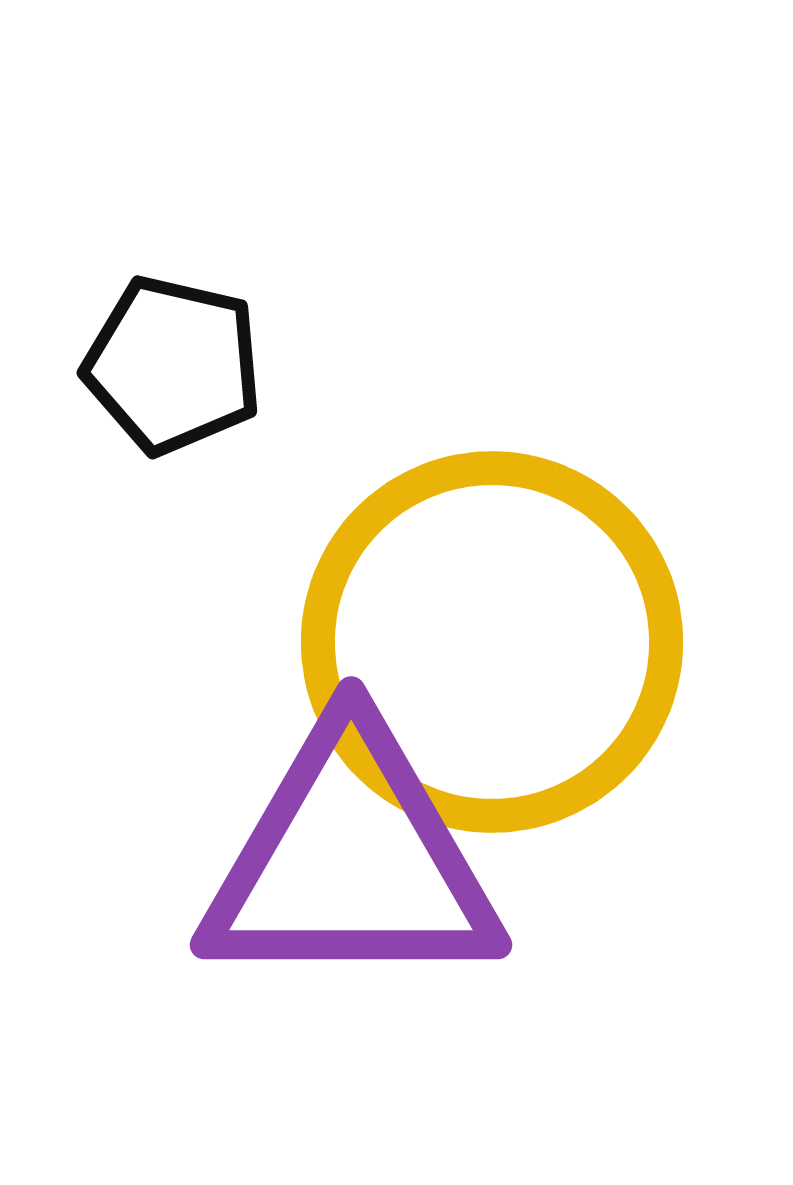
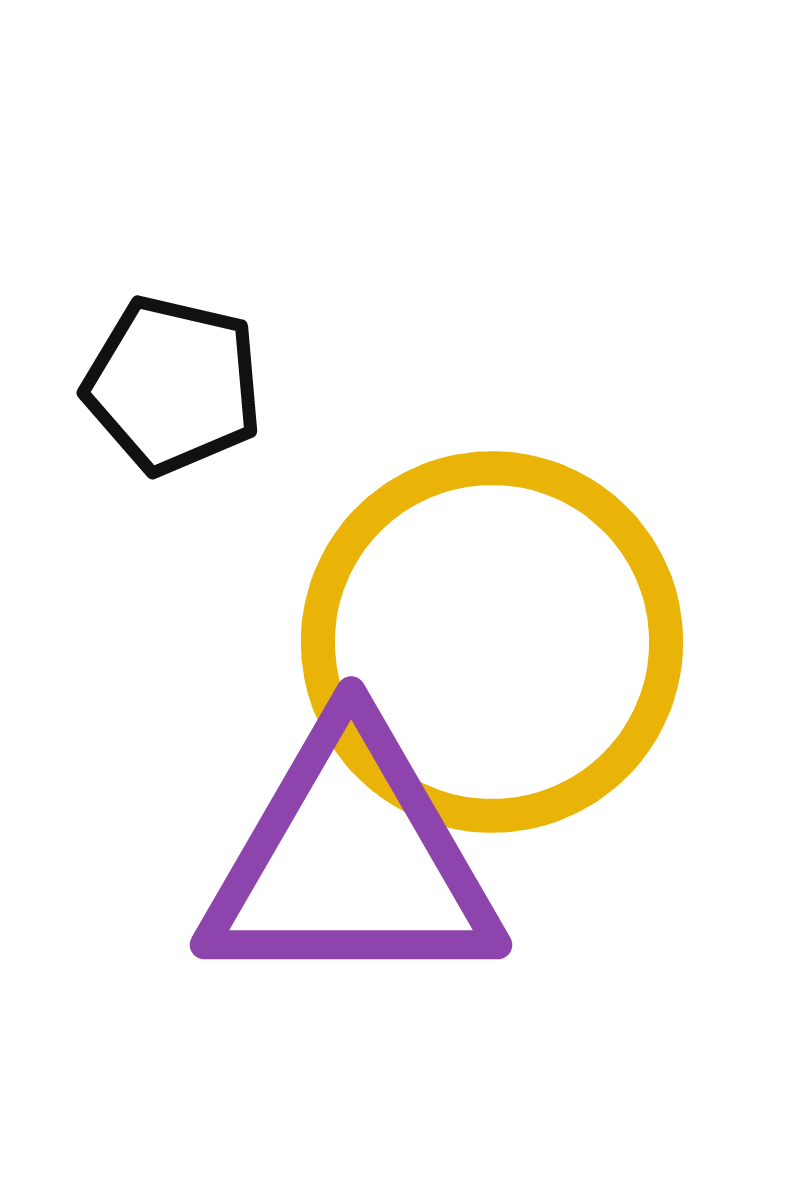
black pentagon: moved 20 px down
